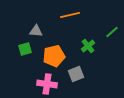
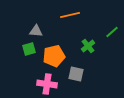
green square: moved 4 px right
gray square: rotated 35 degrees clockwise
